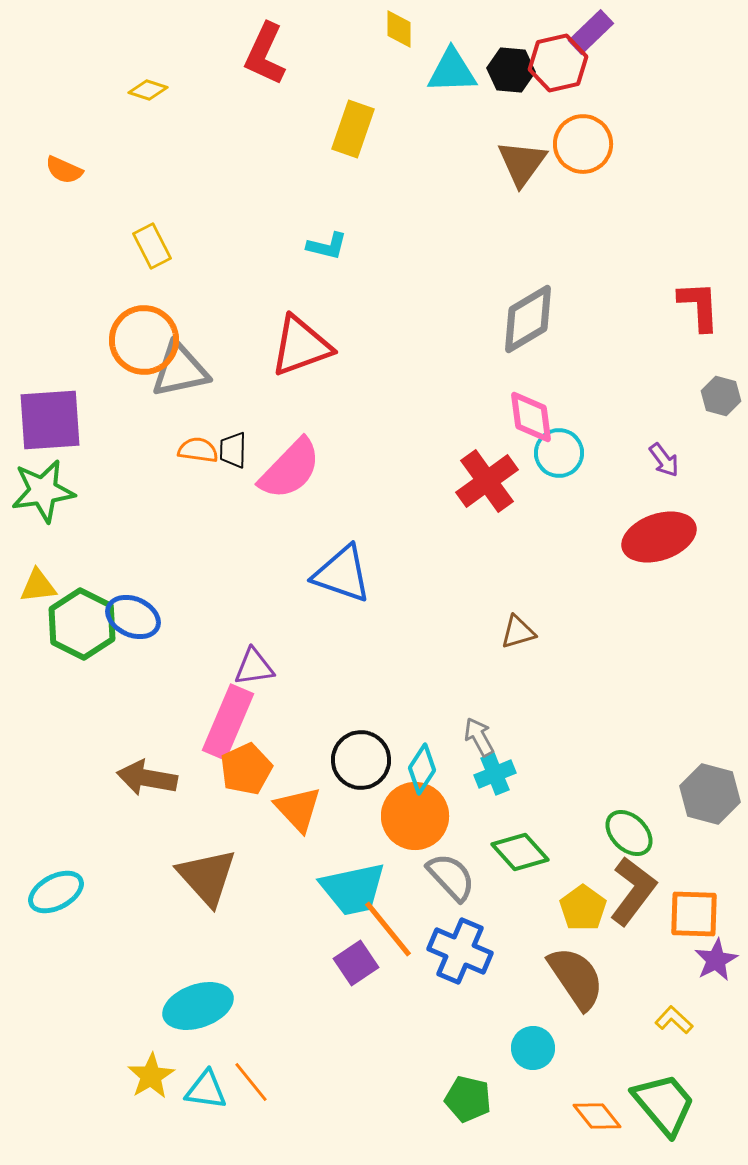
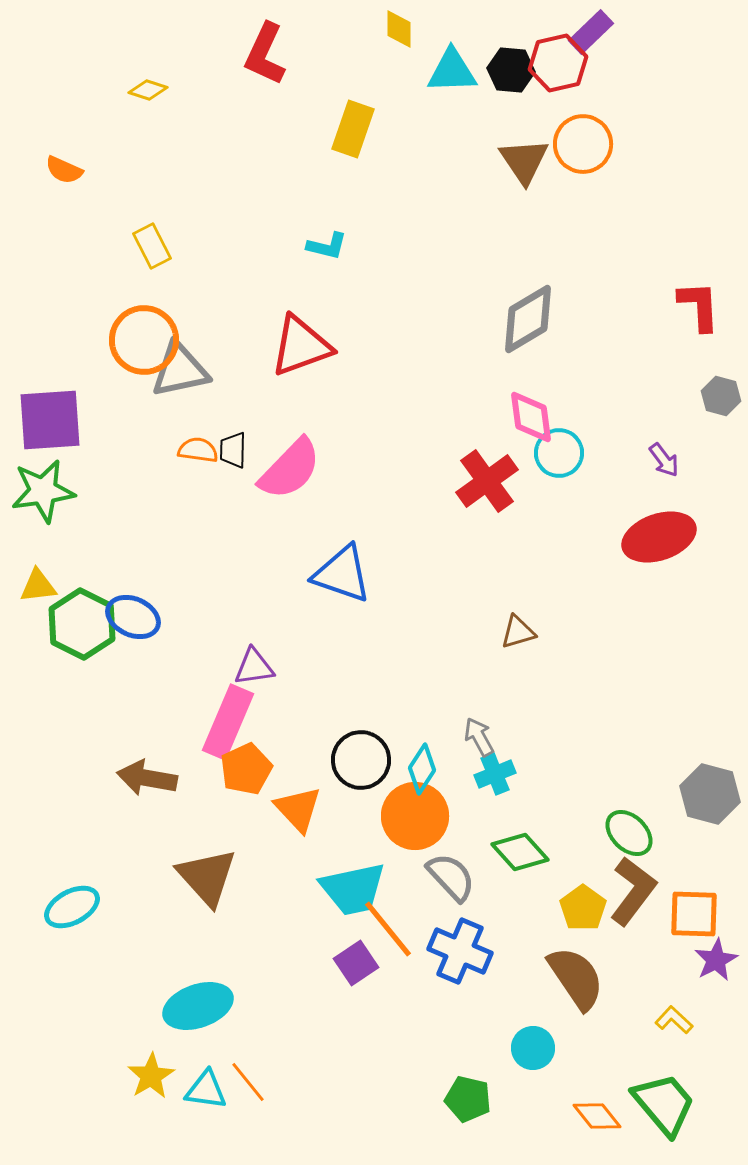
brown triangle at (522, 163): moved 2 px right, 2 px up; rotated 10 degrees counterclockwise
cyan ellipse at (56, 892): moved 16 px right, 15 px down
orange line at (251, 1082): moved 3 px left
